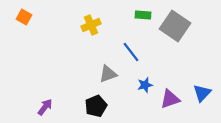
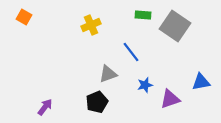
blue triangle: moved 1 px left, 11 px up; rotated 36 degrees clockwise
black pentagon: moved 1 px right, 4 px up
